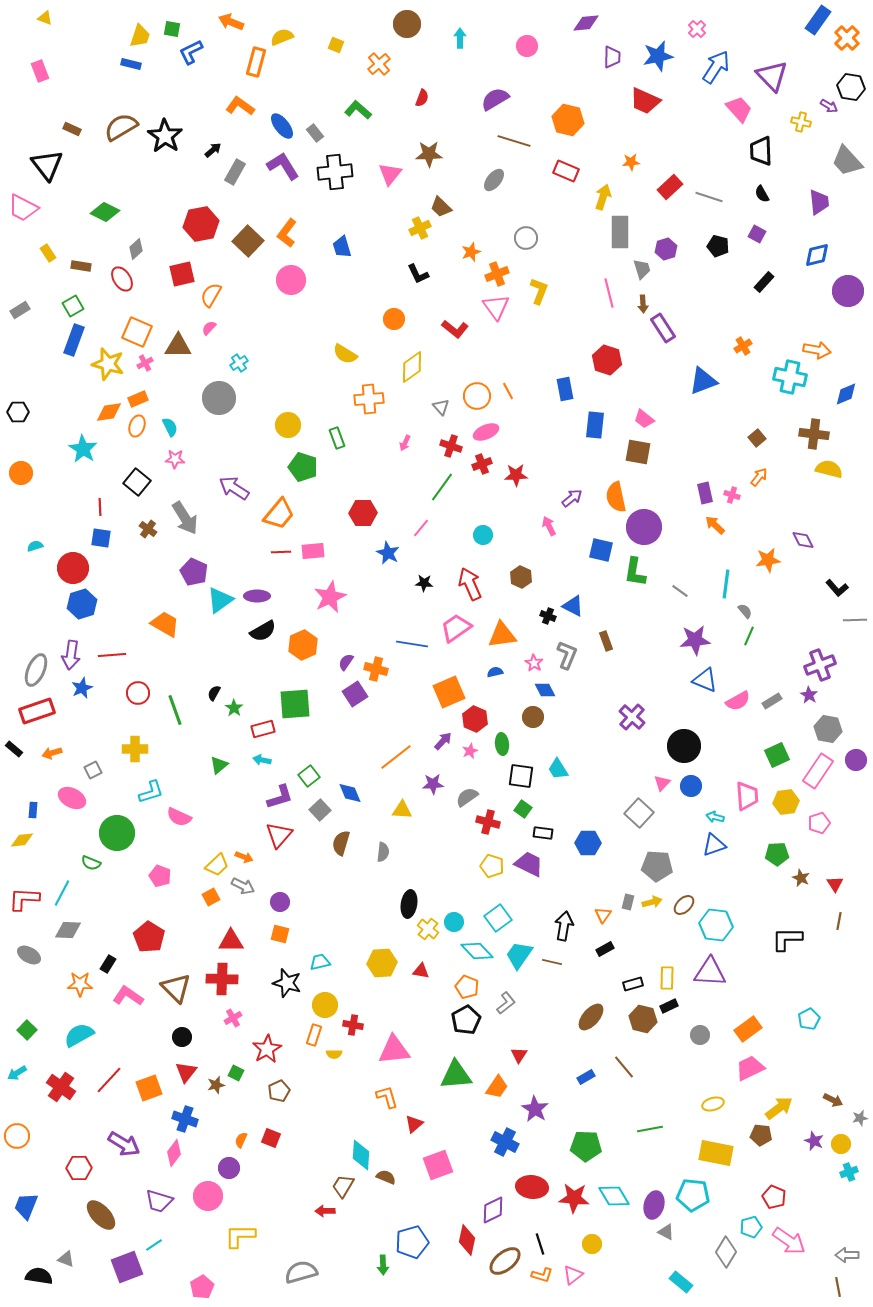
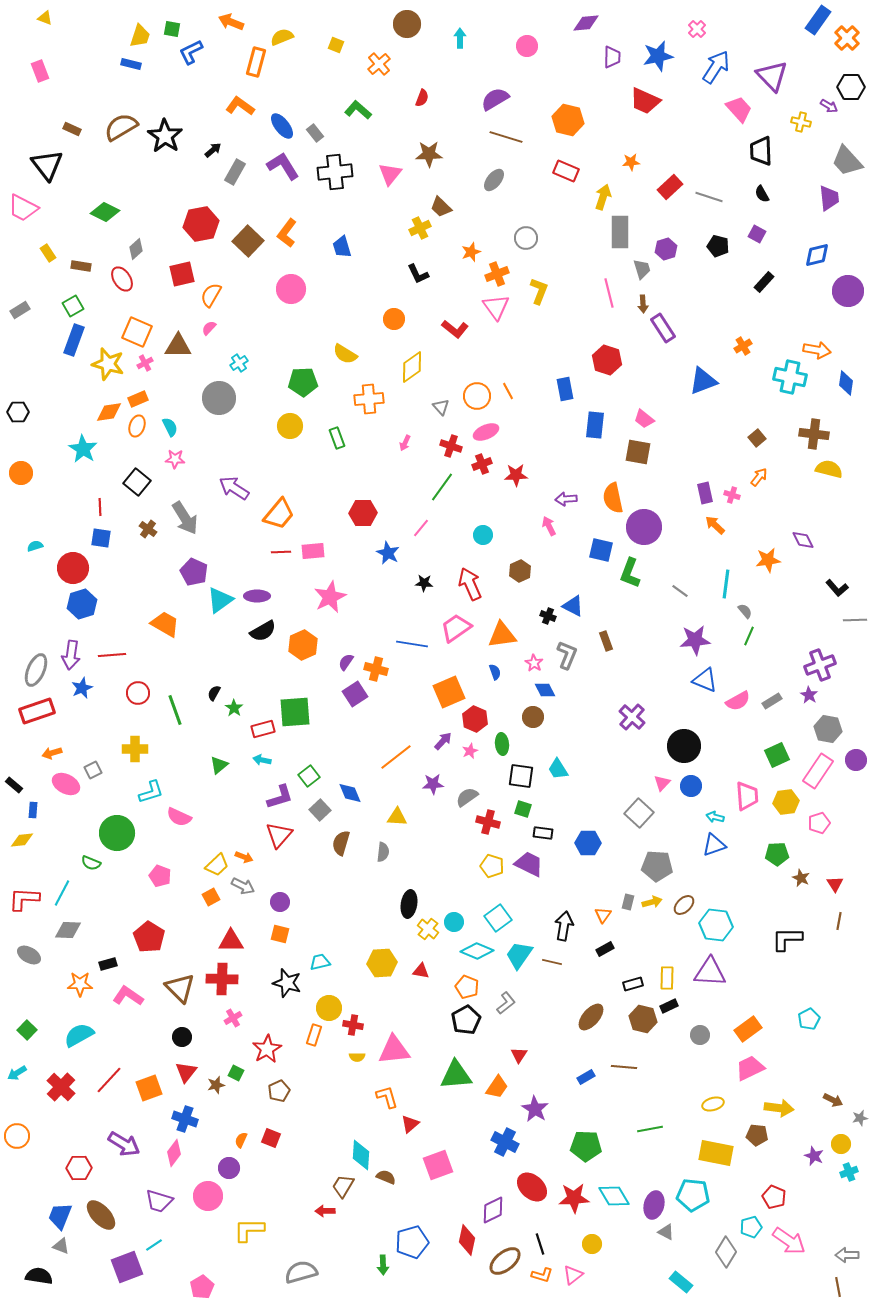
black hexagon at (851, 87): rotated 8 degrees counterclockwise
brown line at (514, 141): moved 8 px left, 4 px up
purple trapezoid at (819, 202): moved 10 px right, 4 px up
pink circle at (291, 280): moved 9 px down
blue diamond at (846, 394): moved 11 px up; rotated 60 degrees counterclockwise
yellow circle at (288, 425): moved 2 px right, 1 px down
green pentagon at (303, 467): moved 85 px up; rotated 20 degrees counterclockwise
orange semicircle at (616, 497): moved 3 px left, 1 px down
purple arrow at (572, 498): moved 6 px left, 1 px down; rotated 145 degrees counterclockwise
green L-shape at (635, 572): moved 5 px left, 1 px down; rotated 12 degrees clockwise
brown hexagon at (521, 577): moved 1 px left, 6 px up; rotated 10 degrees clockwise
blue semicircle at (495, 672): rotated 84 degrees clockwise
green square at (295, 704): moved 8 px down
black rectangle at (14, 749): moved 36 px down
pink ellipse at (72, 798): moved 6 px left, 14 px up
green square at (523, 809): rotated 18 degrees counterclockwise
yellow triangle at (402, 810): moved 5 px left, 7 px down
cyan diamond at (477, 951): rotated 24 degrees counterclockwise
black rectangle at (108, 964): rotated 42 degrees clockwise
brown triangle at (176, 988): moved 4 px right
yellow circle at (325, 1005): moved 4 px right, 3 px down
yellow semicircle at (334, 1054): moved 23 px right, 3 px down
brown line at (624, 1067): rotated 45 degrees counterclockwise
red cross at (61, 1087): rotated 8 degrees clockwise
yellow arrow at (779, 1108): rotated 44 degrees clockwise
red triangle at (414, 1124): moved 4 px left
brown pentagon at (761, 1135): moved 4 px left
purple star at (814, 1141): moved 15 px down
red ellipse at (532, 1187): rotated 36 degrees clockwise
red star at (574, 1198): rotated 8 degrees counterclockwise
blue trapezoid at (26, 1206): moved 34 px right, 10 px down
yellow L-shape at (240, 1236): moved 9 px right, 6 px up
gray triangle at (66, 1259): moved 5 px left, 13 px up
